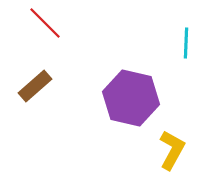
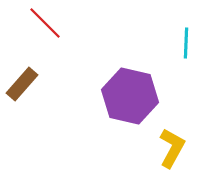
brown rectangle: moved 13 px left, 2 px up; rotated 8 degrees counterclockwise
purple hexagon: moved 1 px left, 2 px up
yellow L-shape: moved 2 px up
